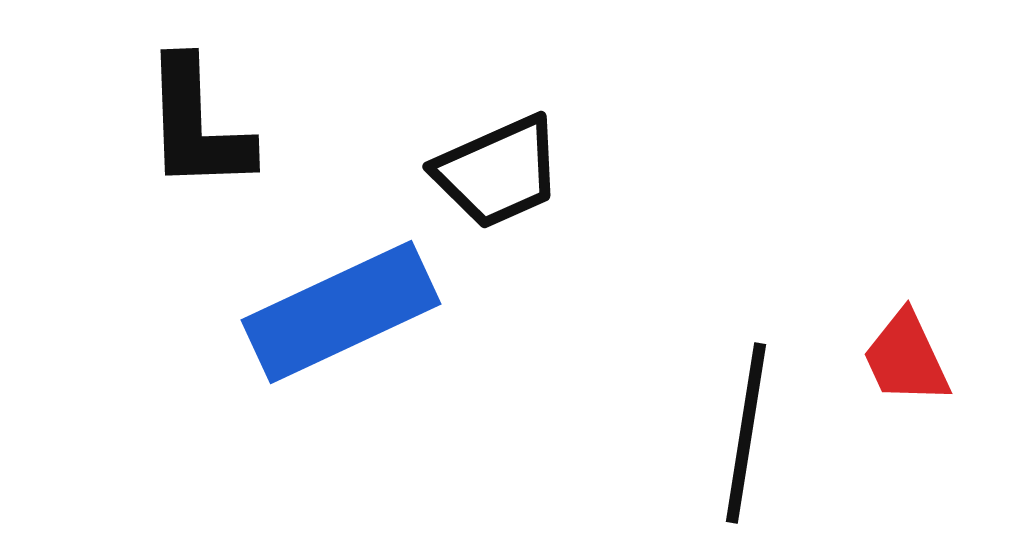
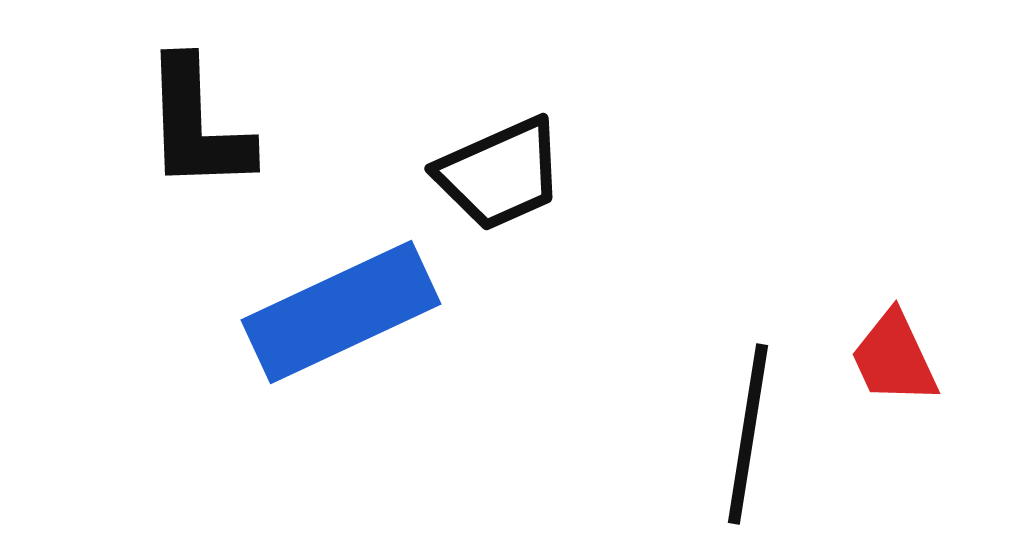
black trapezoid: moved 2 px right, 2 px down
red trapezoid: moved 12 px left
black line: moved 2 px right, 1 px down
